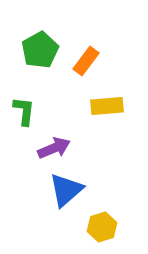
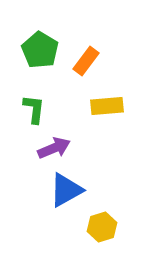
green pentagon: rotated 12 degrees counterclockwise
green L-shape: moved 10 px right, 2 px up
blue triangle: rotated 12 degrees clockwise
